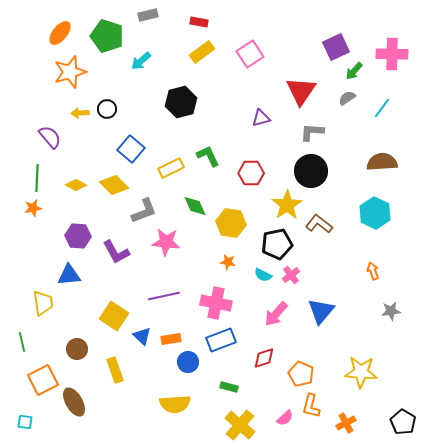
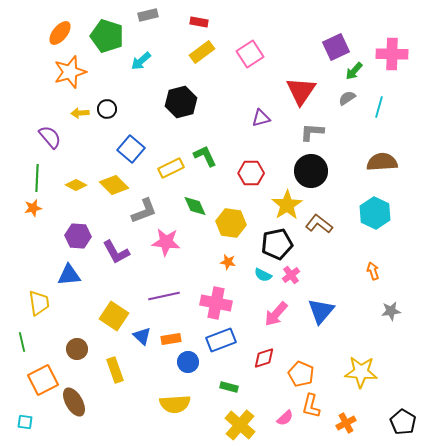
cyan line at (382, 108): moved 3 px left, 1 px up; rotated 20 degrees counterclockwise
green L-shape at (208, 156): moved 3 px left
yellow trapezoid at (43, 303): moved 4 px left
